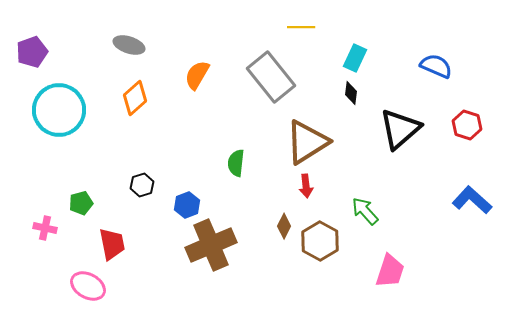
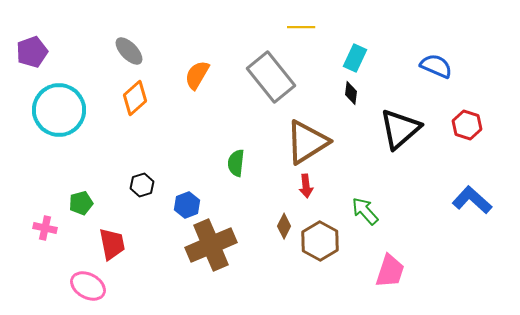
gray ellipse: moved 6 px down; rotated 28 degrees clockwise
